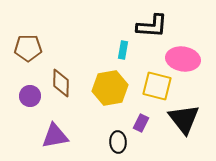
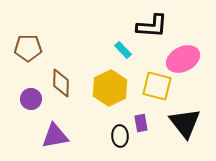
cyan rectangle: rotated 54 degrees counterclockwise
pink ellipse: rotated 36 degrees counterclockwise
yellow hexagon: rotated 16 degrees counterclockwise
purple circle: moved 1 px right, 3 px down
black triangle: moved 1 px right, 4 px down
purple rectangle: rotated 36 degrees counterclockwise
black ellipse: moved 2 px right, 6 px up
